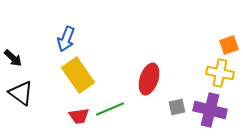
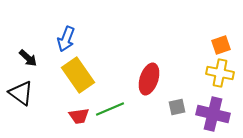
orange square: moved 8 px left
black arrow: moved 15 px right
purple cross: moved 3 px right, 4 px down
